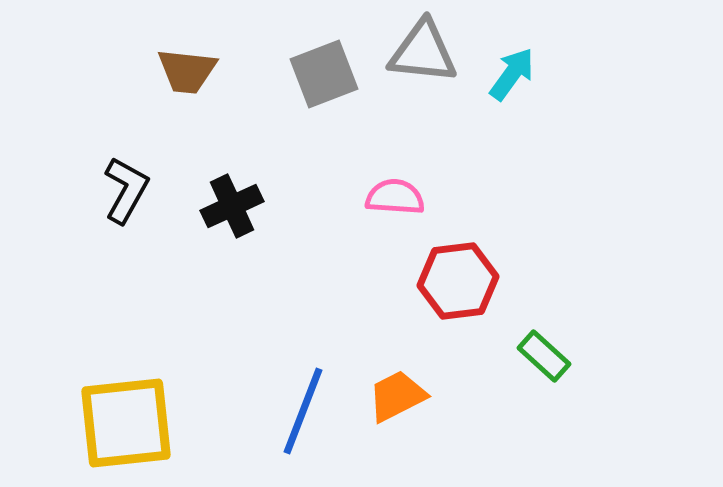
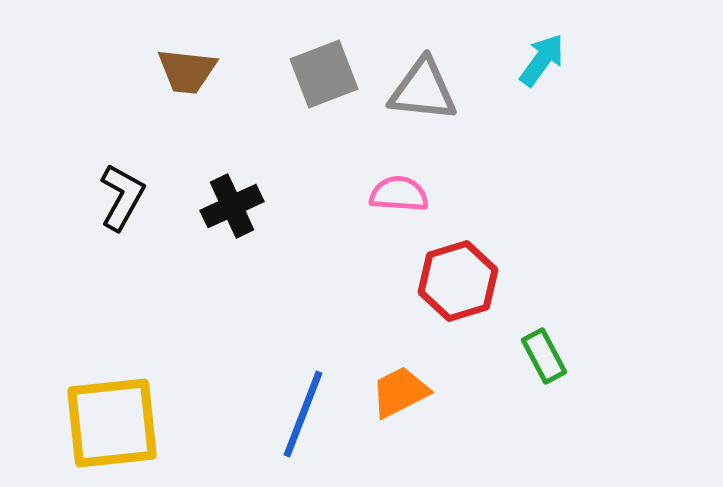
gray triangle: moved 38 px down
cyan arrow: moved 30 px right, 14 px up
black L-shape: moved 4 px left, 7 px down
pink semicircle: moved 4 px right, 3 px up
red hexagon: rotated 10 degrees counterclockwise
green rectangle: rotated 20 degrees clockwise
orange trapezoid: moved 3 px right, 4 px up
blue line: moved 3 px down
yellow square: moved 14 px left
